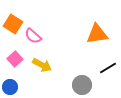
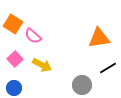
orange triangle: moved 2 px right, 4 px down
blue circle: moved 4 px right, 1 px down
